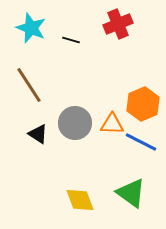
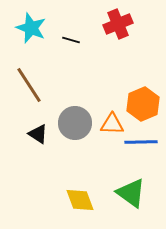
blue line: rotated 28 degrees counterclockwise
